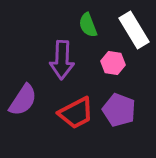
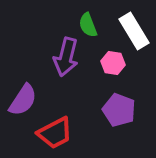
white rectangle: moved 1 px down
purple arrow: moved 4 px right, 3 px up; rotated 12 degrees clockwise
red trapezoid: moved 21 px left, 20 px down
